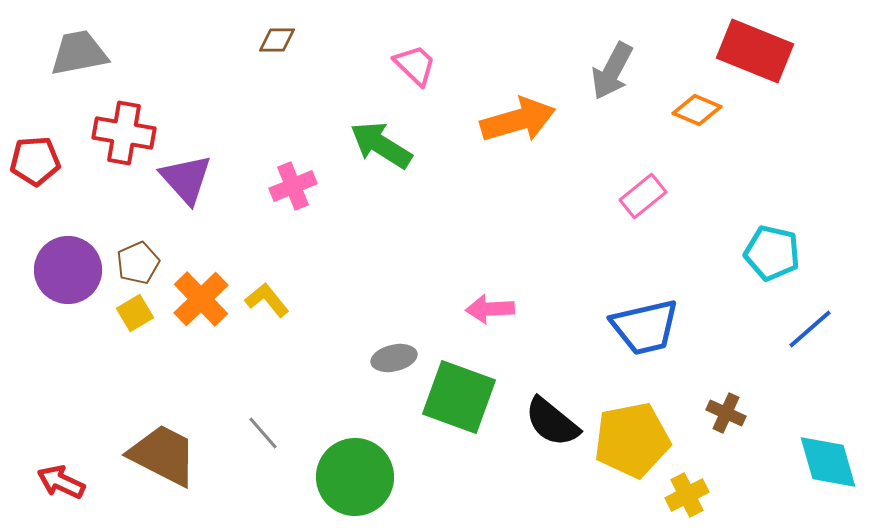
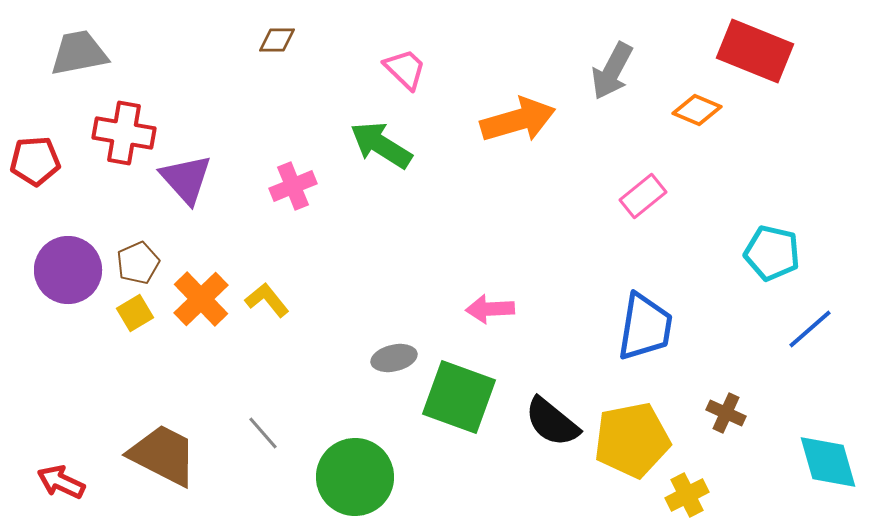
pink trapezoid: moved 10 px left, 4 px down
blue trapezoid: rotated 68 degrees counterclockwise
